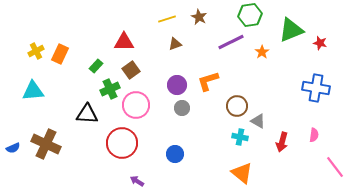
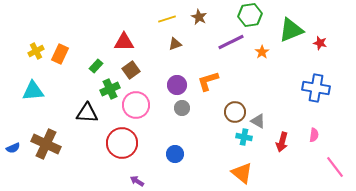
brown circle: moved 2 px left, 6 px down
black triangle: moved 1 px up
cyan cross: moved 4 px right
